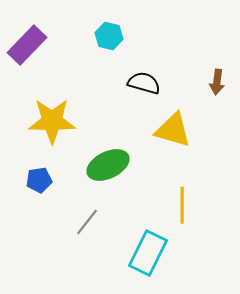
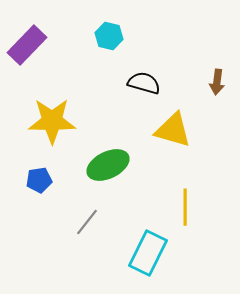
yellow line: moved 3 px right, 2 px down
